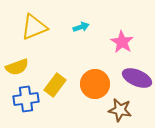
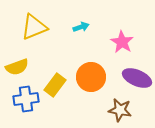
orange circle: moved 4 px left, 7 px up
